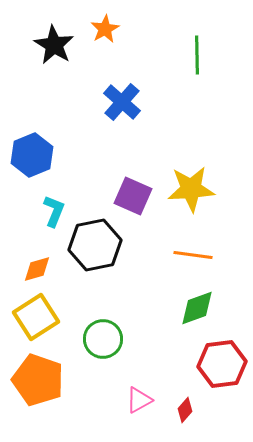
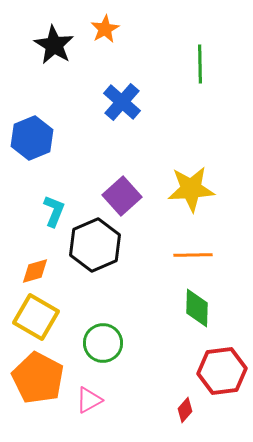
green line: moved 3 px right, 9 px down
blue hexagon: moved 17 px up
purple square: moved 11 px left; rotated 24 degrees clockwise
black hexagon: rotated 12 degrees counterclockwise
orange line: rotated 9 degrees counterclockwise
orange diamond: moved 2 px left, 2 px down
green diamond: rotated 69 degrees counterclockwise
yellow square: rotated 27 degrees counterclockwise
green circle: moved 4 px down
red hexagon: moved 7 px down
orange pentagon: moved 2 px up; rotated 9 degrees clockwise
pink triangle: moved 50 px left
